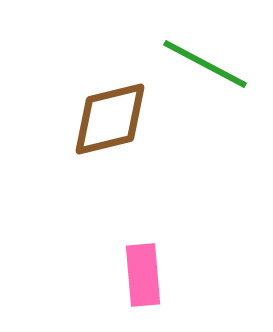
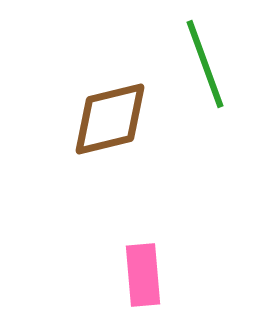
green line: rotated 42 degrees clockwise
